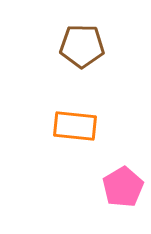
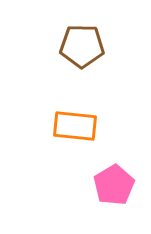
pink pentagon: moved 9 px left, 2 px up
